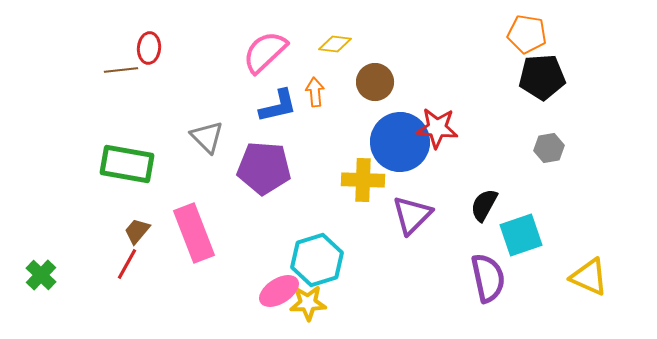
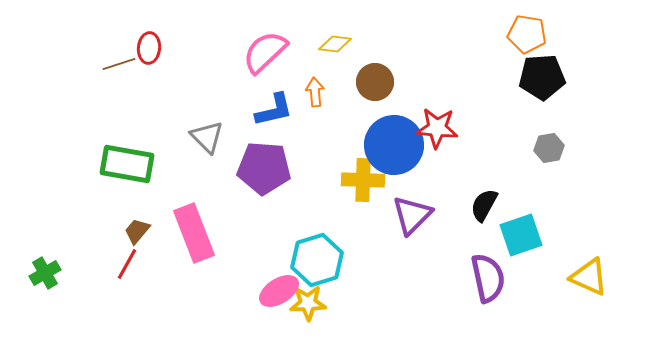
brown line: moved 2 px left, 6 px up; rotated 12 degrees counterclockwise
blue L-shape: moved 4 px left, 4 px down
blue circle: moved 6 px left, 3 px down
green cross: moved 4 px right, 2 px up; rotated 16 degrees clockwise
